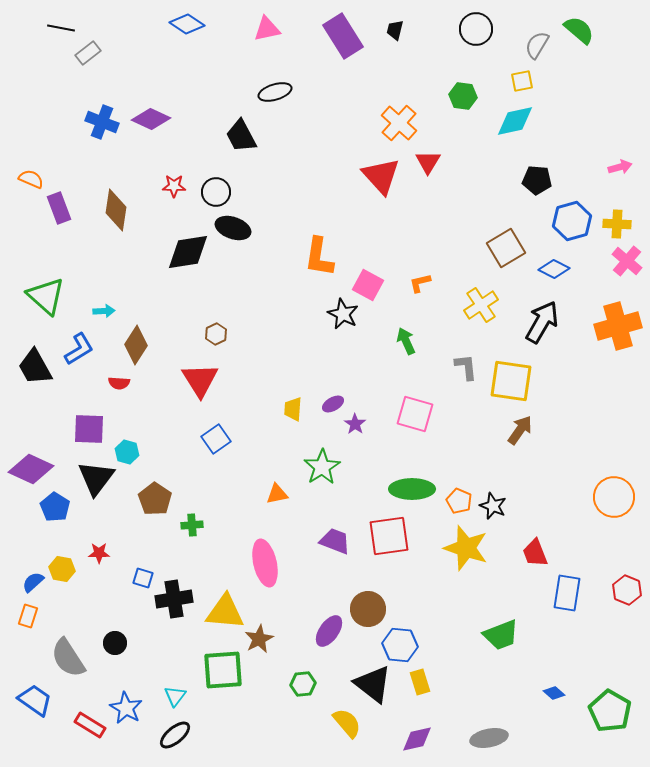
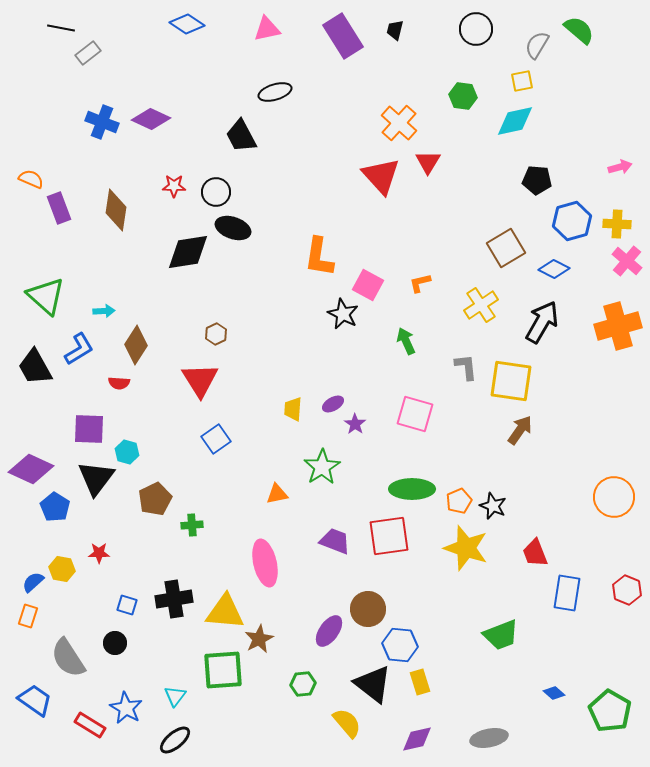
brown pentagon at (155, 499): rotated 12 degrees clockwise
orange pentagon at (459, 501): rotated 25 degrees clockwise
blue square at (143, 578): moved 16 px left, 27 px down
black ellipse at (175, 735): moved 5 px down
